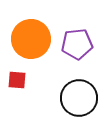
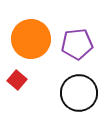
red square: rotated 36 degrees clockwise
black circle: moved 5 px up
